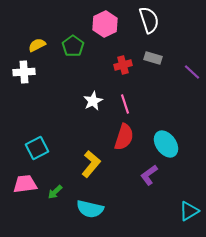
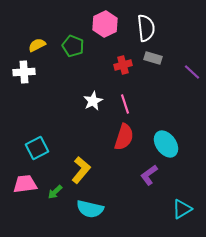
white semicircle: moved 3 px left, 8 px down; rotated 12 degrees clockwise
green pentagon: rotated 15 degrees counterclockwise
yellow L-shape: moved 10 px left, 6 px down
cyan triangle: moved 7 px left, 2 px up
